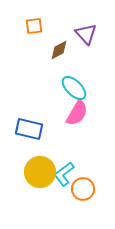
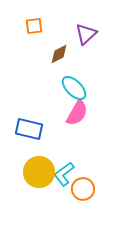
purple triangle: rotated 30 degrees clockwise
brown diamond: moved 4 px down
yellow circle: moved 1 px left
